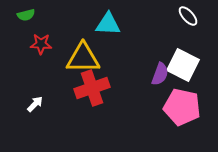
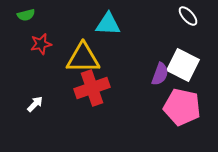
red star: rotated 15 degrees counterclockwise
